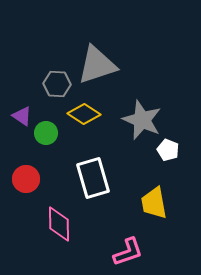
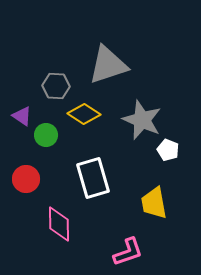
gray triangle: moved 11 px right
gray hexagon: moved 1 px left, 2 px down
green circle: moved 2 px down
